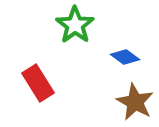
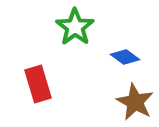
green star: moved 2 px down
red rectangle: moved 1 px down; rotated 15 degrees clockwise
